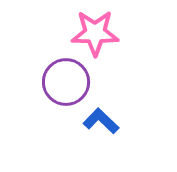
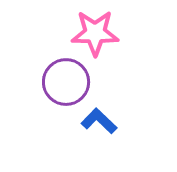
blue L-shape: moved 2 px left
